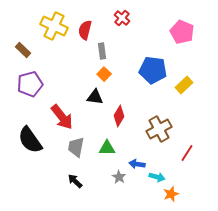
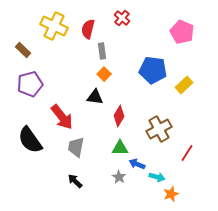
red semicircle: moved 3 px right, 1 px up
green triangle: moved 13 px right
blue arrow: rotated 14 degrees clockwise
